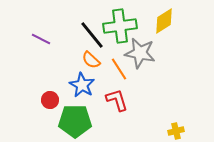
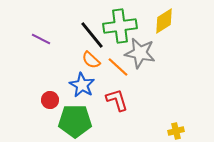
orange line: moved 1 px left, 2 px up; rotated 15 degrees counterclockwise
